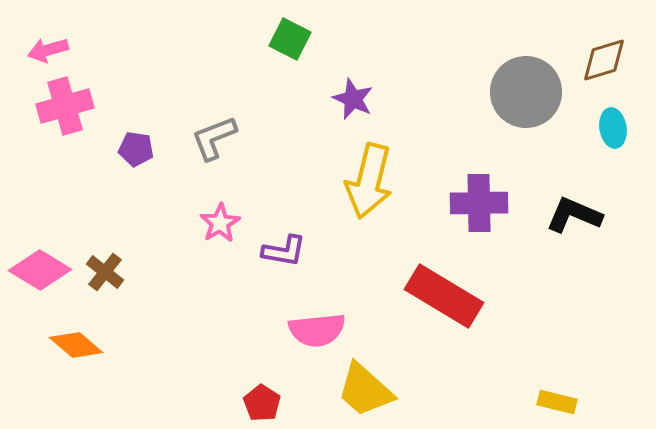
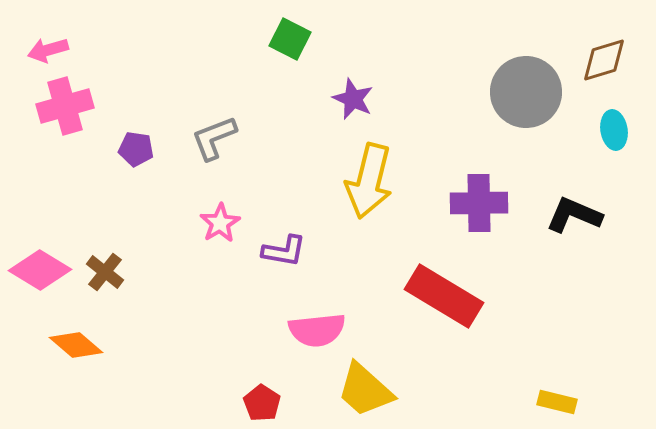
cyan ellipse: moved 1 px right, 2 px down
